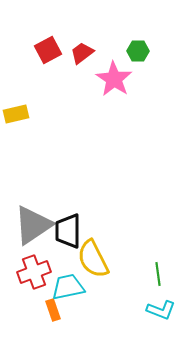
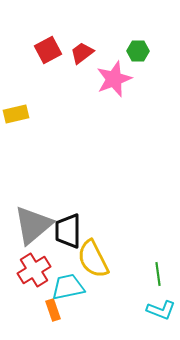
pink star: rotated 18 degrees clockwise
gray triangle: rotated 6 degrees counterclockwise
red cross: moved 2 px up; rotated 12 degrees counterclockwise
